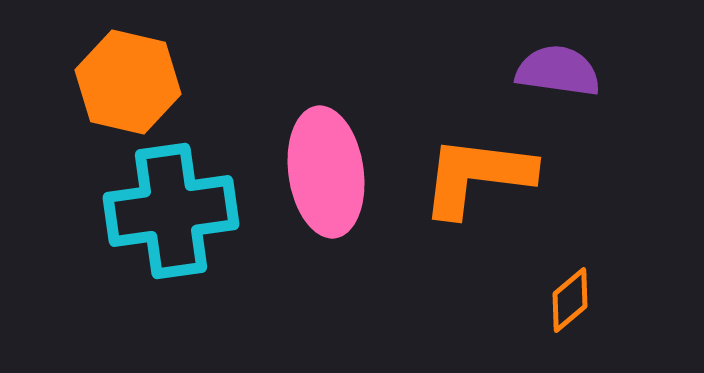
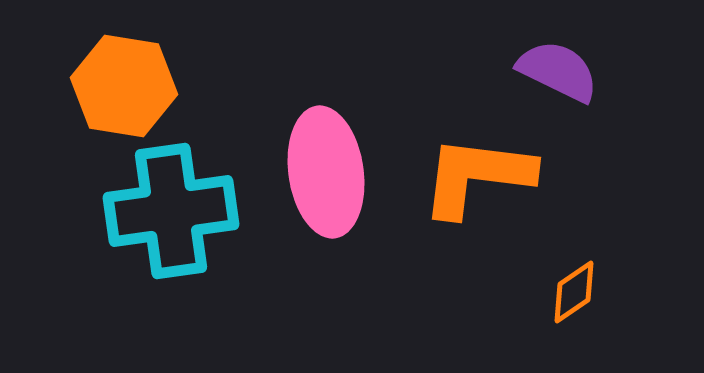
purple semicircle: rotated 18 degrees clockwise
orange hexagon: moved 4 px left, 4 px down; rotated 4 degrees counterclockwise
orange diamond: moved 4 px right, 8 px up; rotated 6 degrees clockwise
